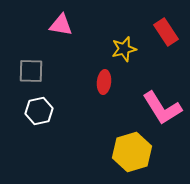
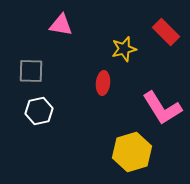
red rectangle: rotated 12 degrees counterclockwise
red ellipse: moved 1 px left, 1 px down
